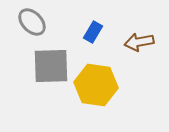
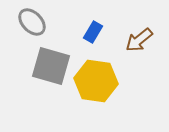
brown arrow: moved 2 px up; rotated 28 degrees counterclockwise
gray square: rotated 18 degrees clockwise
yellow hexagon: moved 4 px up
